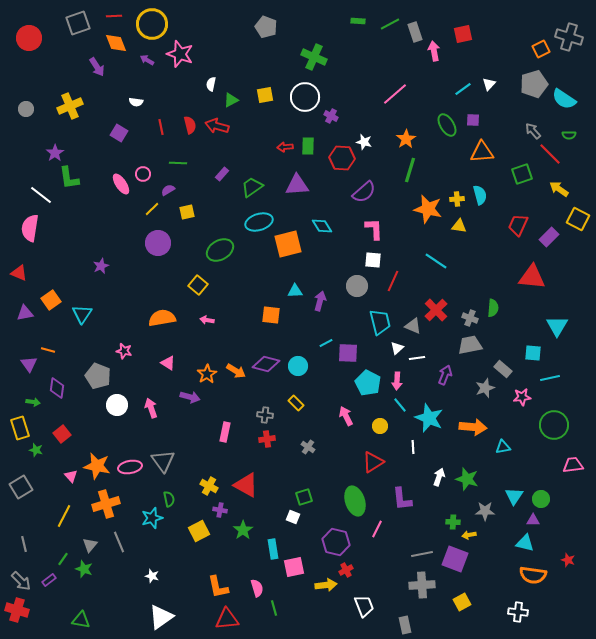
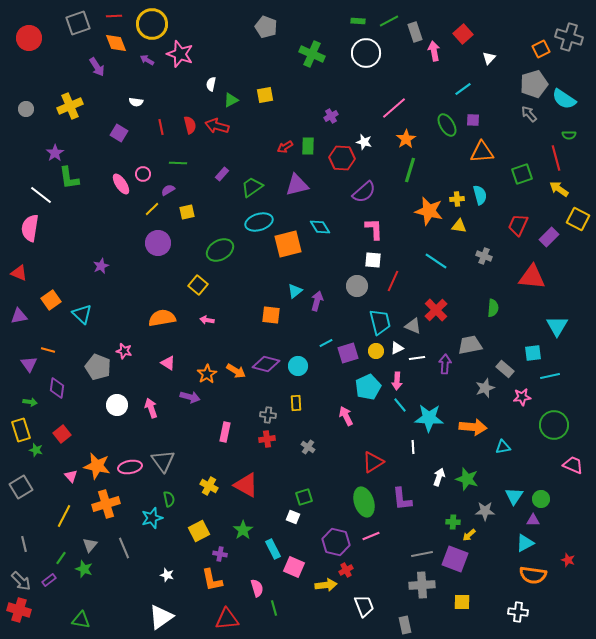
green line at (390, 24): moved 1 px left, 3 px up
red square at (463, 34): rotated 30 degrees counterclockwise
green cross at (314, 57): moved 2 px left, 3 px up
white triangle at (489, 84): moved 26 px up
pink line at (395, 94): moved 1 px left, 14 px down
white circle at (305, 97): moved 61 px right, 44 px up
purple cross at (331, 116): rotated 32 degrees clockwise
gray arrow at (533, 131): moved 4 px left, 17 px up
red arrow at (285, 147): rotated 28 degrees counterclockwise
red line at (550, 154): moved 6 px right, 4 px down; rotated 30 degrees clockwise
purple triangle at (297, 185): rotated 10 degrees counterclockwise
orange star at (428, 209): moved 1 px right, 2 px down
cyan diamond at (322, 226): moved 2 px left, 1 px down
cyan triangle at (295, 291): rotated 35 degrees counterclockwise
purple arrow at (320, 301): moved 3 px left
purple triangle at (25, 313): moved 6 px left, 3 px down
cyan triangle at (82, 314): rotated 20 degrees counterclockwise
gray cross at (470, 318): moved 14 px right, 62 px up
white triangle at (397, 348): rotated 16 degrees clockwise
purple square at (348, 353): rotated 20 degrees counterclockwise
cyan square at (533, 353): rotated 12 degrees counterclockwise
gray rectangle at (503, 369): moved 2 px right
purple arrow at (445, 375): moved 11 px up; rotated 18 degrees counterclockwise
gray pentagon at (98, 376): moved 9 px up
cyan line at (550, 378): moved 2 px up
cyan pentagon at (368, 383): moved 4 px down; rotated 20 degrees clockwise
green arrow at (33, 402): moved 3 px left
yellow rectangle at (296, 403): rotated 42 degrees clockwise
gray cross at (265, 415): moved 3 px right
cyan star at (429, 418): rotated 20 degrees counterclockwise
yellow circle at (380, 426): moved 4 px left, 75 px up
yellow rectangle at (20, 428): moved 1 px right, 2 px down
pink trapezoid at (573, 465): rotated 30 degrees clockwise
green ellipse at (355, 501): moved 9 px right, 1 px down
purple cross at (220, 510): moved 44 px down
pink line at (377, 529): moved 6 px left, 7 px down; rotated 42 degrees clockwise
yellow arrow at (469, 535): rotated 32 degrees counterclockwise
gray line at (119, 542): moved 5 px right, 6 px down
cyan triangle at (525, 543): rotated 42 degrees counterclockwise
cyan rectangle at (273, 549): rotated 18 degrees counterclockwise
green line at (63, 559): moved 2 px left, 1 px up
pink square at (294, 567): rotated 35 degrees clockwise
white star at (152, 576): moved 15 px right, 1 px up
orange L-shape at (218, 587): moved 6 px left, 7 px up
yellow square at (462, 602): rotated 30 degrees clockwise
red cross at (17, 610): moved 2 px right
